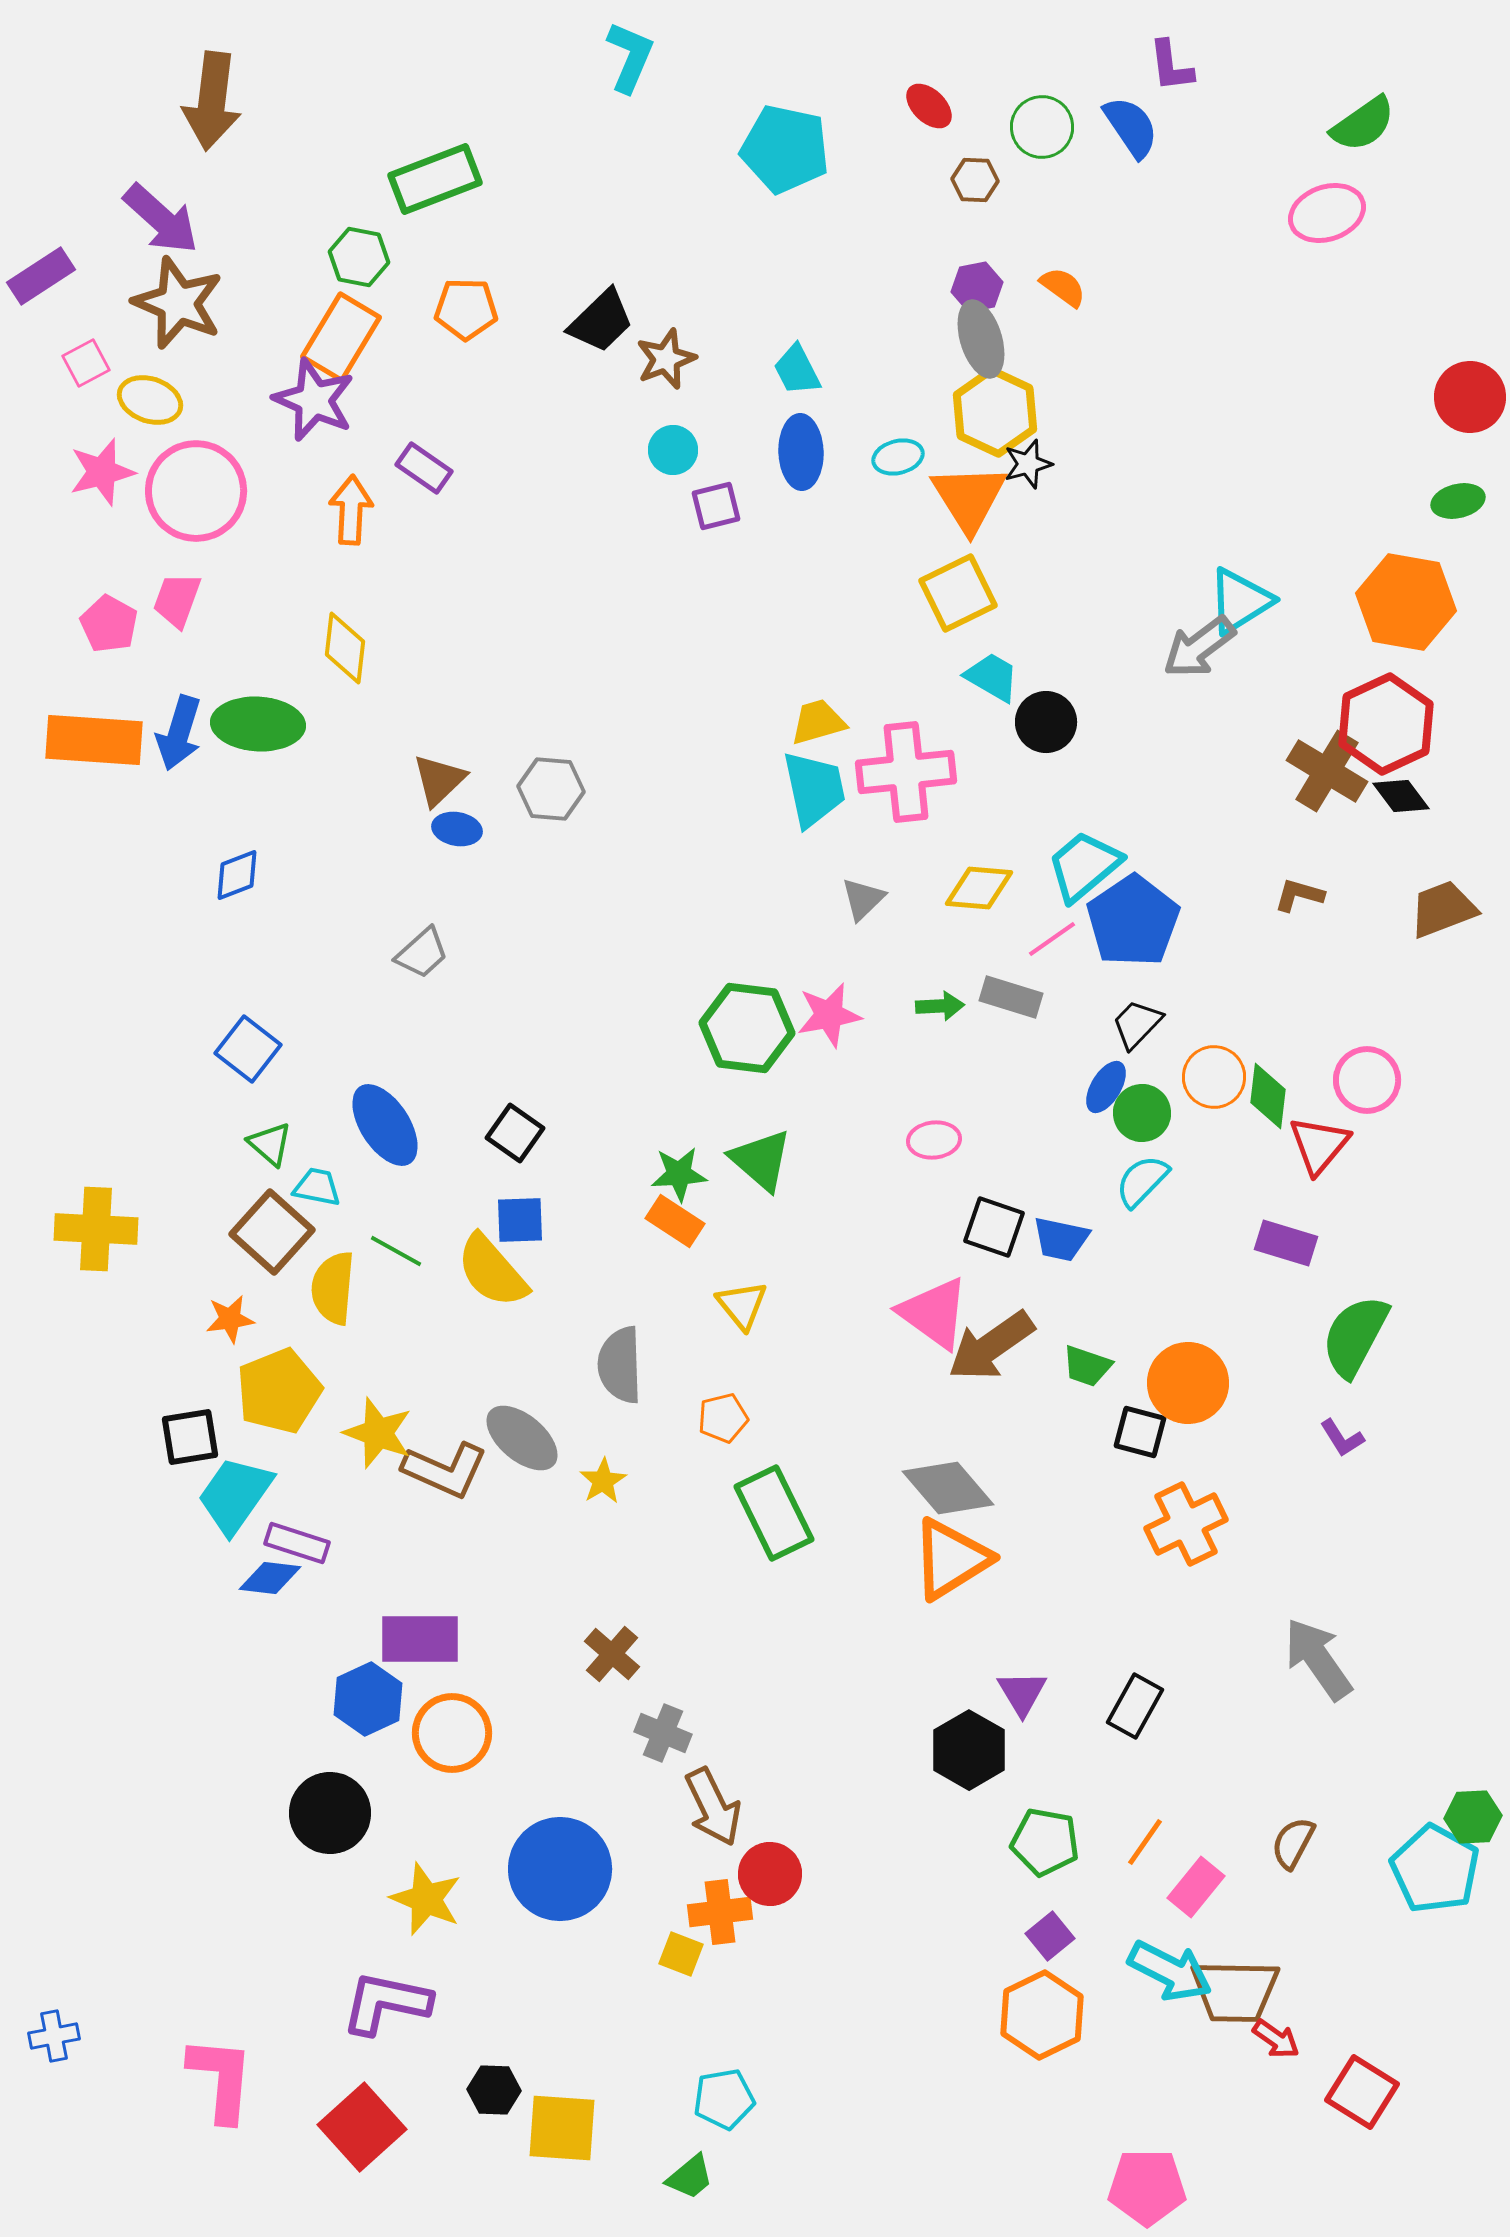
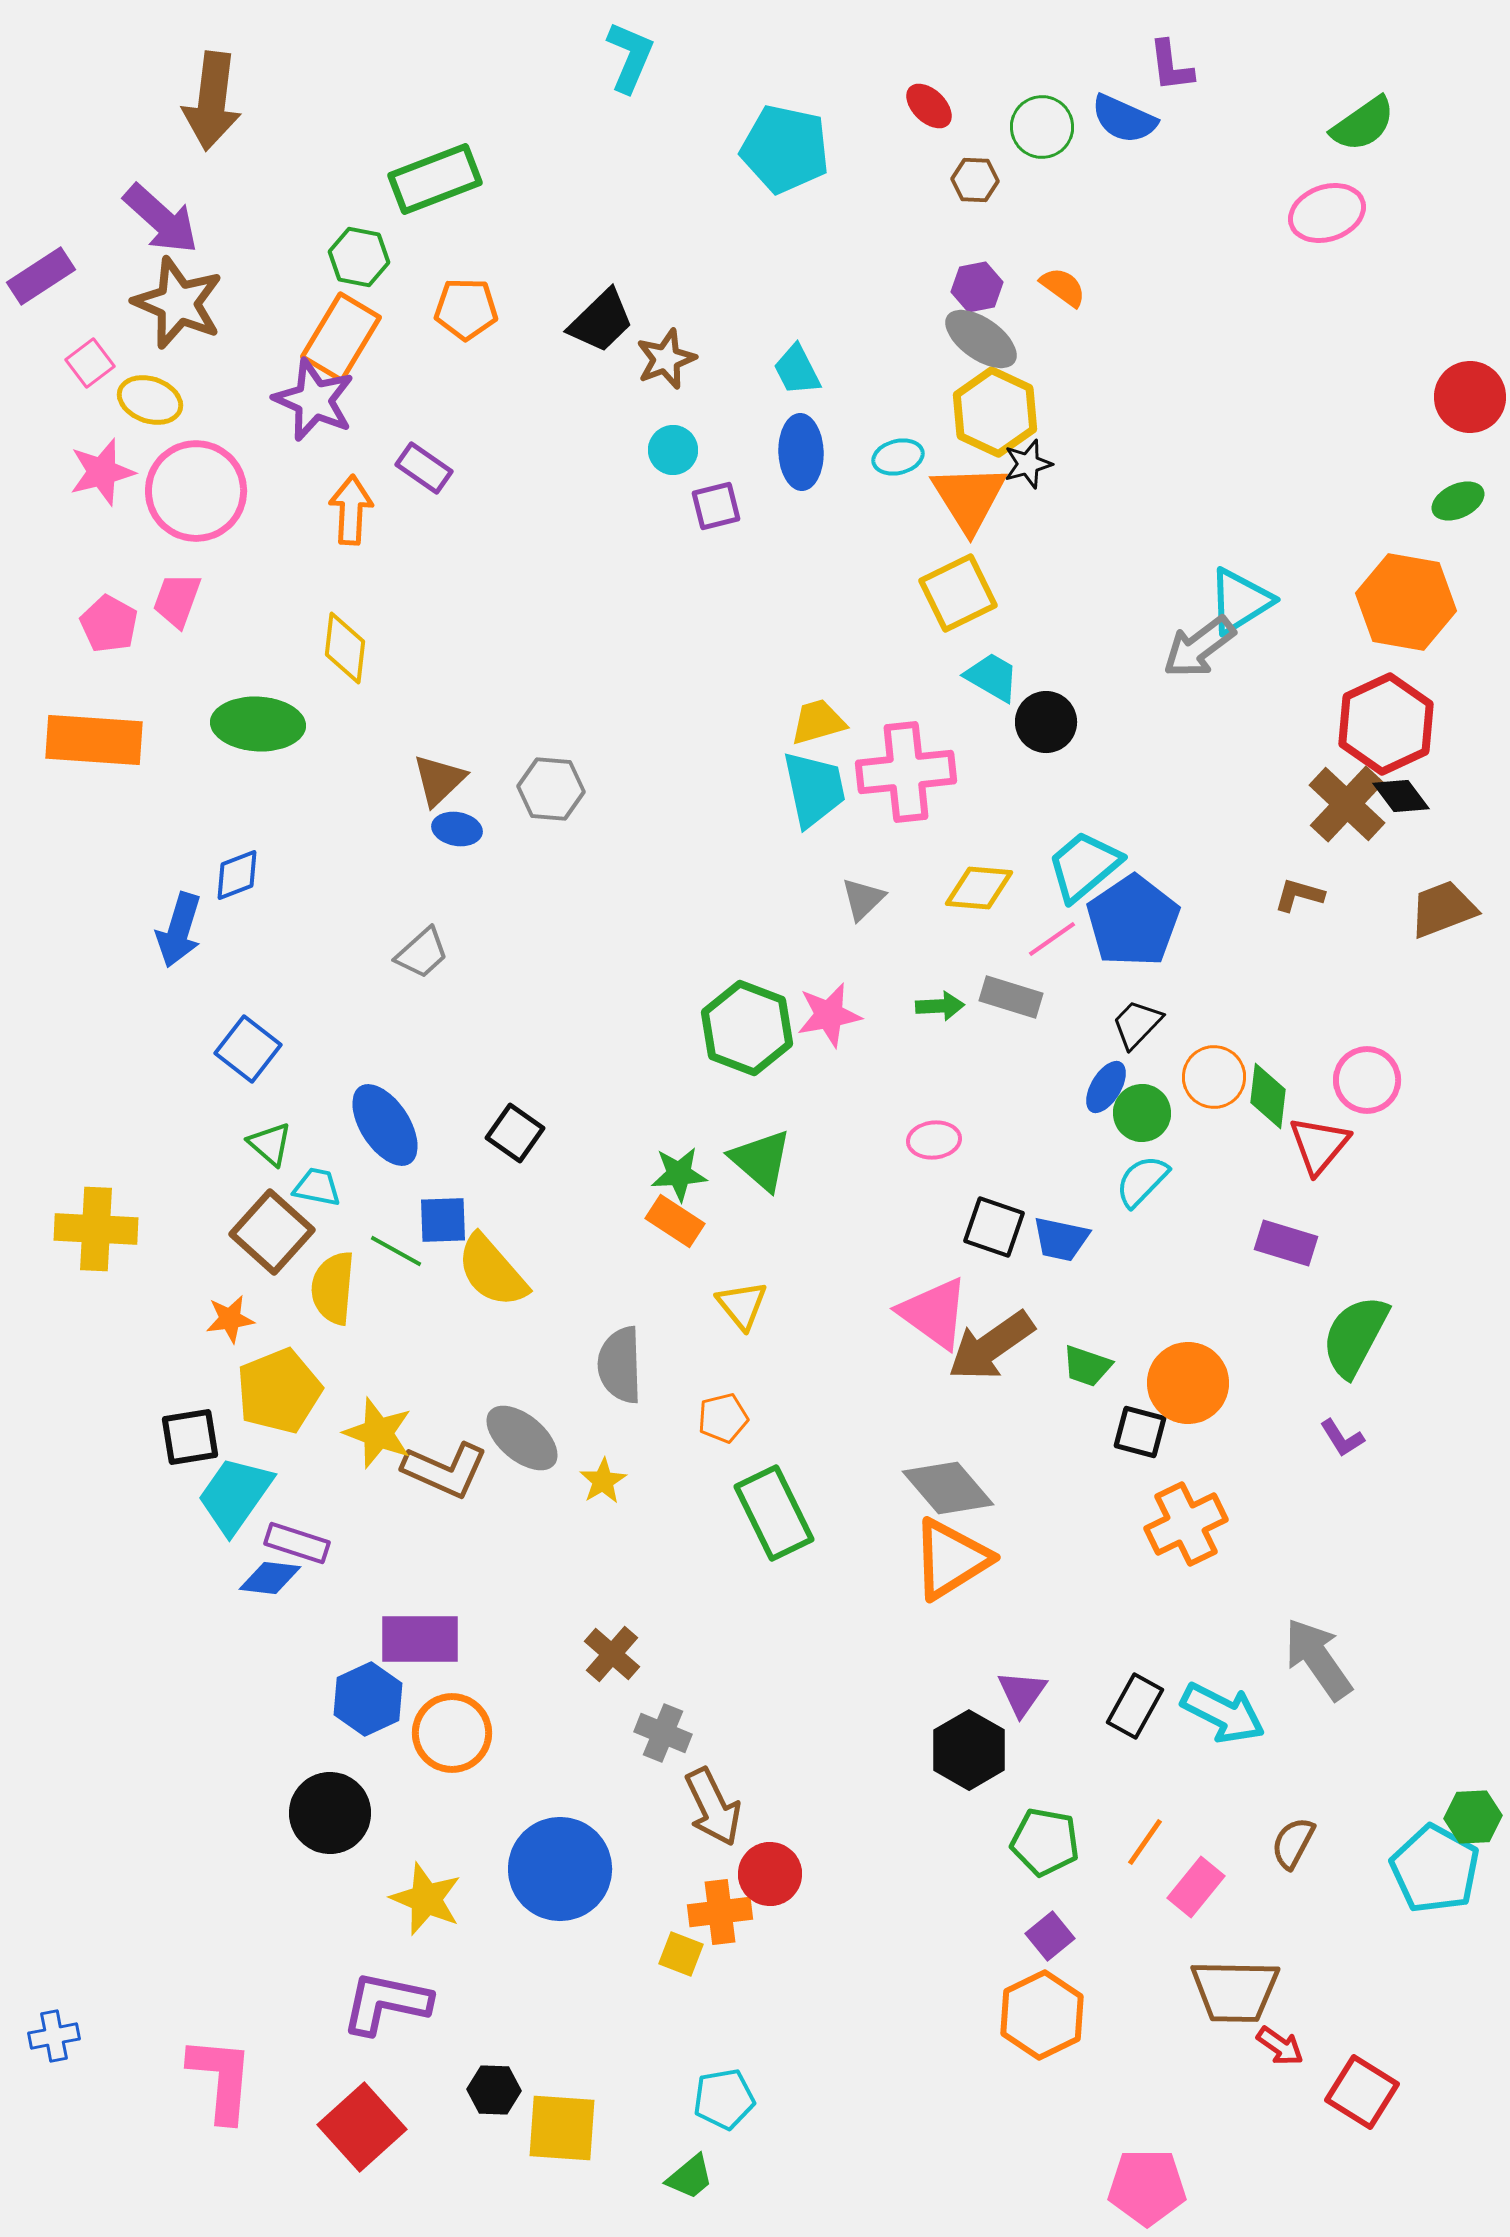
blue semicircle at (1131, 127): moved 7 px left, 8 px up; rotated 148 degrees clockwise
gray ellipse at (981, 339): rotated 38 degrees counterclockwise
pink square at (86, 363): moved 4 px right; rotated 9 degrees counterclockwise
green ellipse at (1458, 501): rotated 12 degrees counterclockwise
blue arrow at (179, 733): moved 197 px down
brown cross at (1327, 771): moved 20 px right, 33 px down; rotated 12 degrees clockwise
green hexagon at (747, 1028): rotated 14 degrees clockwise
blue square at (520, 1220): moved 77 px left
purple triangle at (1022, 1693): rotated 6 degrees clockwise
cyan arrow at (1170, 1971): moved 53 px right, 258 px up
red arrow at (1276, 2039): moved 4 px right, 7 px down
